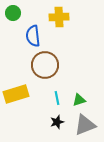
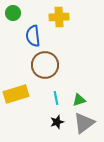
cyan line: moved 1 px left
gray triangle: moved 1 px left, 2 px up; rotated 15 degrees counterclockwise
